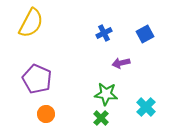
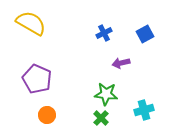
yellow semicircle: rotated 88 degrees counterclockwise
cyan cross: moved 2 px left, 3 px down; rotated 30 degrees clockwise
orange circle: moved 1 px right, 1 px down
